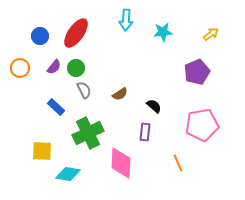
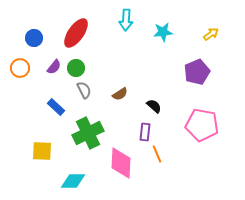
blue circle: moved 6 px left, 2 px down
pink pentagon: rotated 20 degrees clockwise
orange line: moved 21 px left, 9 px up
cyan diamond: moved 5 px right, 7 px down; rotated 10 degrees counterclockwise
